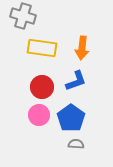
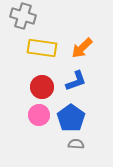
orange arrow: rotated 40 degrees clockwise
